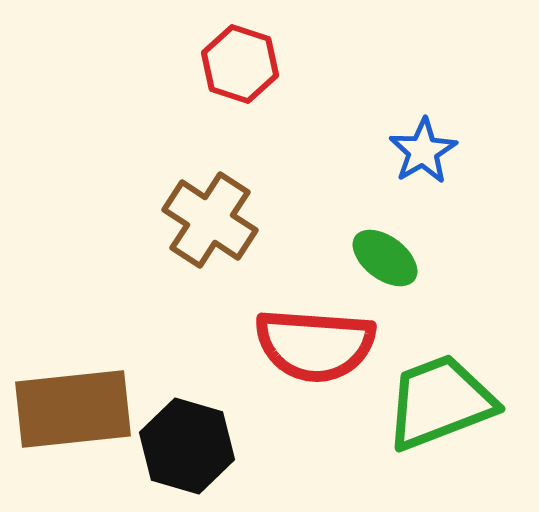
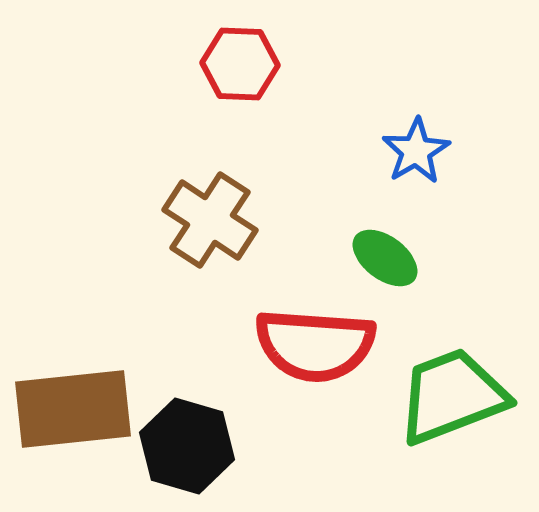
red hexagon: rotated 16 degrees counterclockwise
blue star: moved 7 px left
green trapezoid: moved 12 px right, 6 px up
